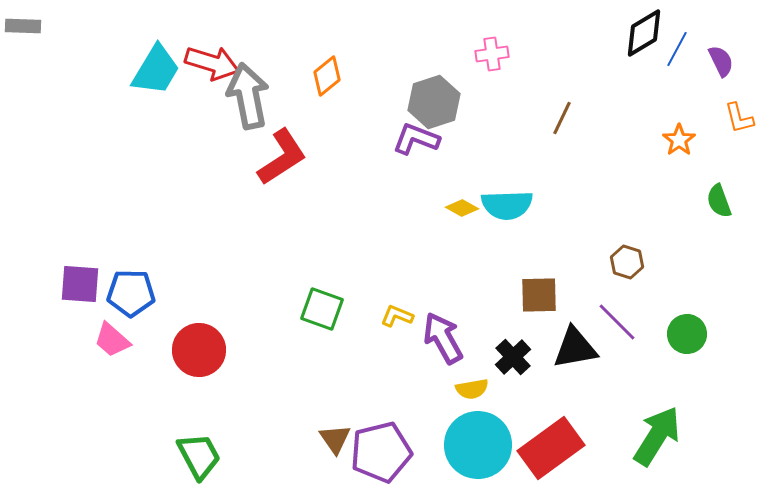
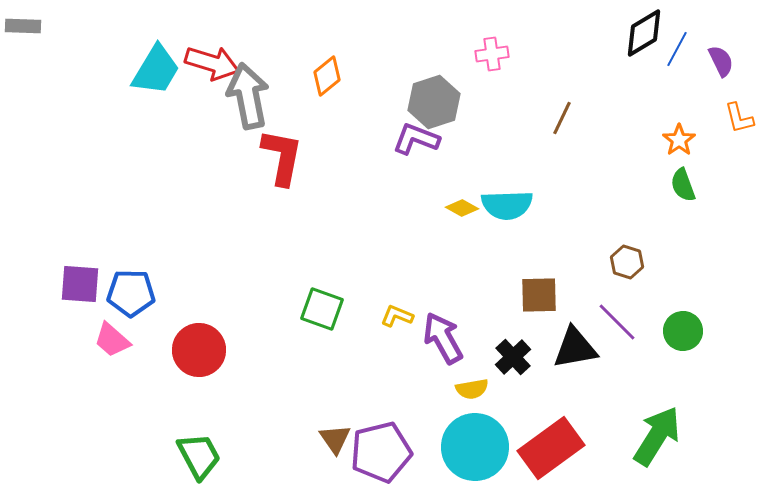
red L-shape: rotated 46 degrees counterclockwise
green semicircle: moved 36 px left, 16 px up
green circle: moved 4 px left, 3 px up
cyan circle: moved 3 px left, 2 px down
